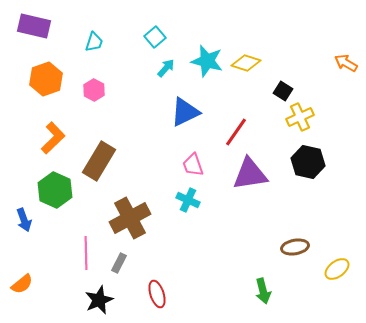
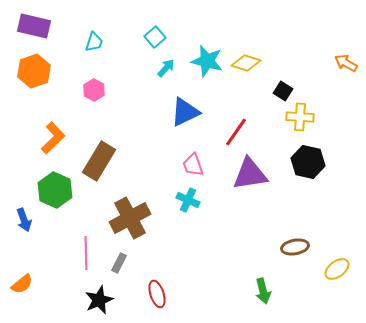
orange hexagon: moved 12 px left, 8 px up
yellow cross: rotated 28 degrees clockwise
